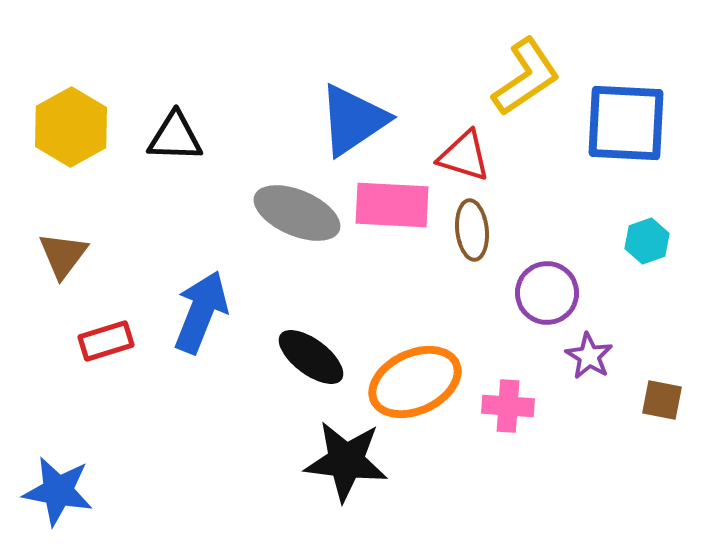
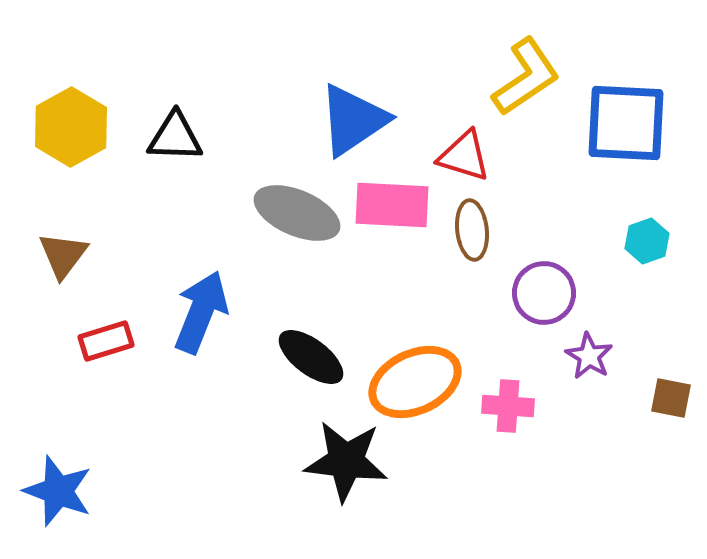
purple circle: moved 3 px left
brown square: moved 9 px right, 2 px up
blue star: rotated 10 degrees clockwise
